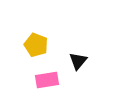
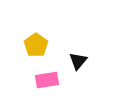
yellow pentagon: rotated 15 degrees clockwise
